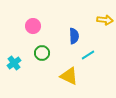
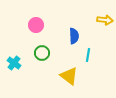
pink circle: moved 3 px right, 1 px up
cyan line: rotated 48 degrees counterclockwise
cyan cross: rotated 16 degrees counterclockwise
yellow triangle: rotated 12 degrees clockwise
